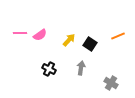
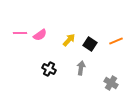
orange line: moved 2 px left, 5 px down
